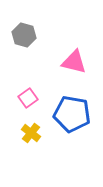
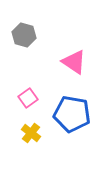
pink triangle: rotated 20 degrees clockwise
